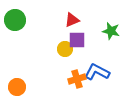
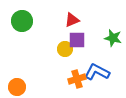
green circle: moved 7 px right, 1 px down
green star: moved 2 px right, 7 px down
